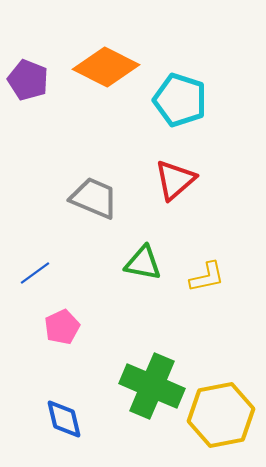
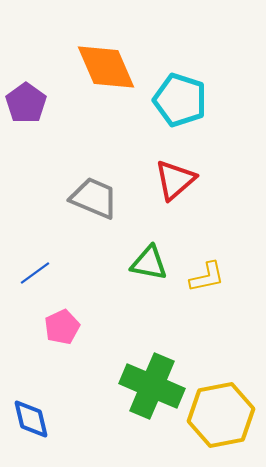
orange diamond: rotated 40 degrees clockwise
purple pentagon: moved 2 px left, 23 px down; rotated 15 degrees clockwise
green triangle: moved 6 px right
blue diamond: moved 33 px left
